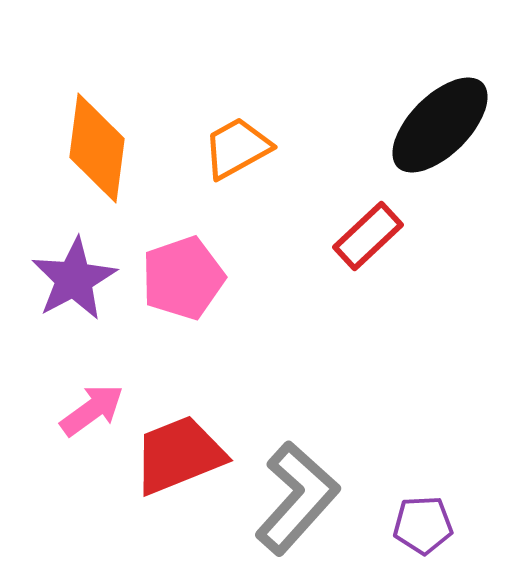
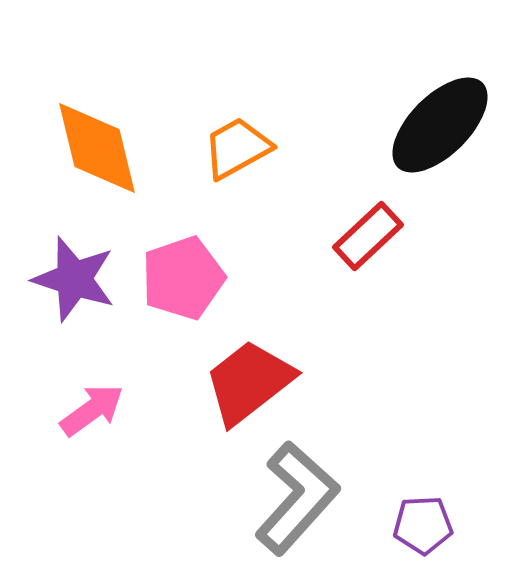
orange diamond: rotated 21 degrees counterclockwise
purple star: rotated 26 degrees counterclockwise
red trapezoid: moved 70 px right, 73 px up; rotated 16 degrees counterclockwise
